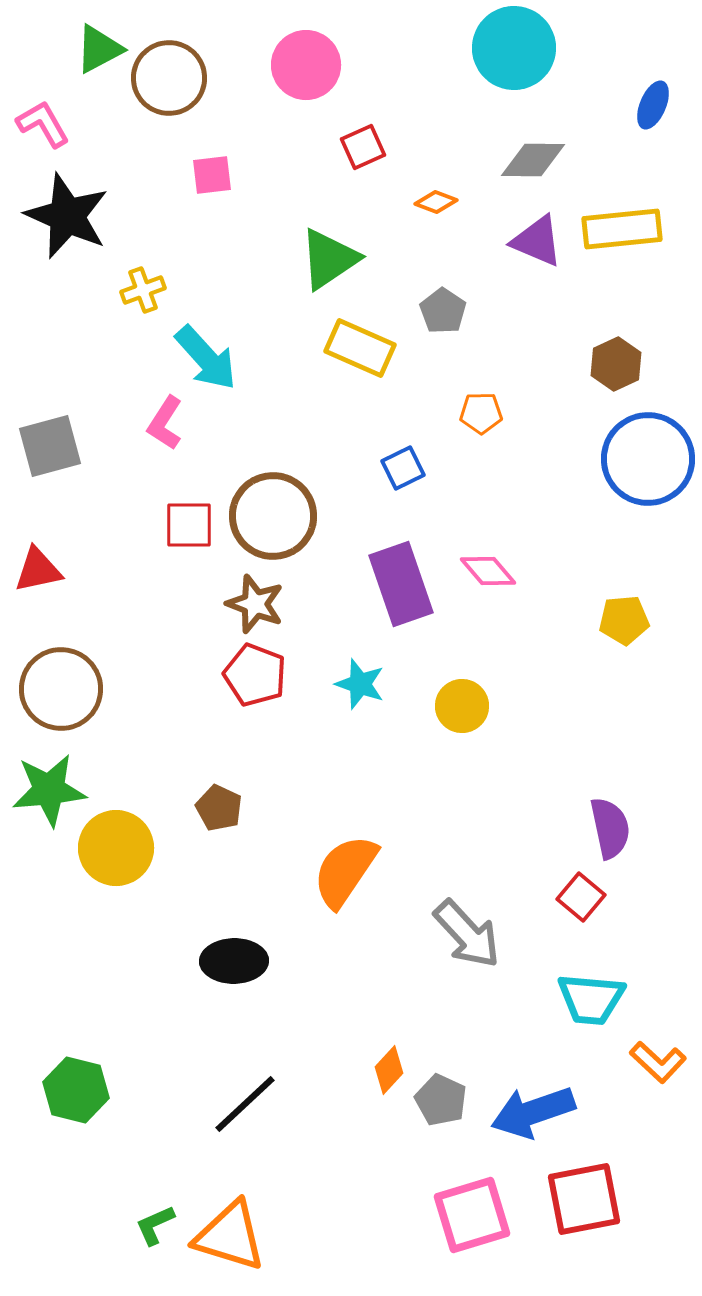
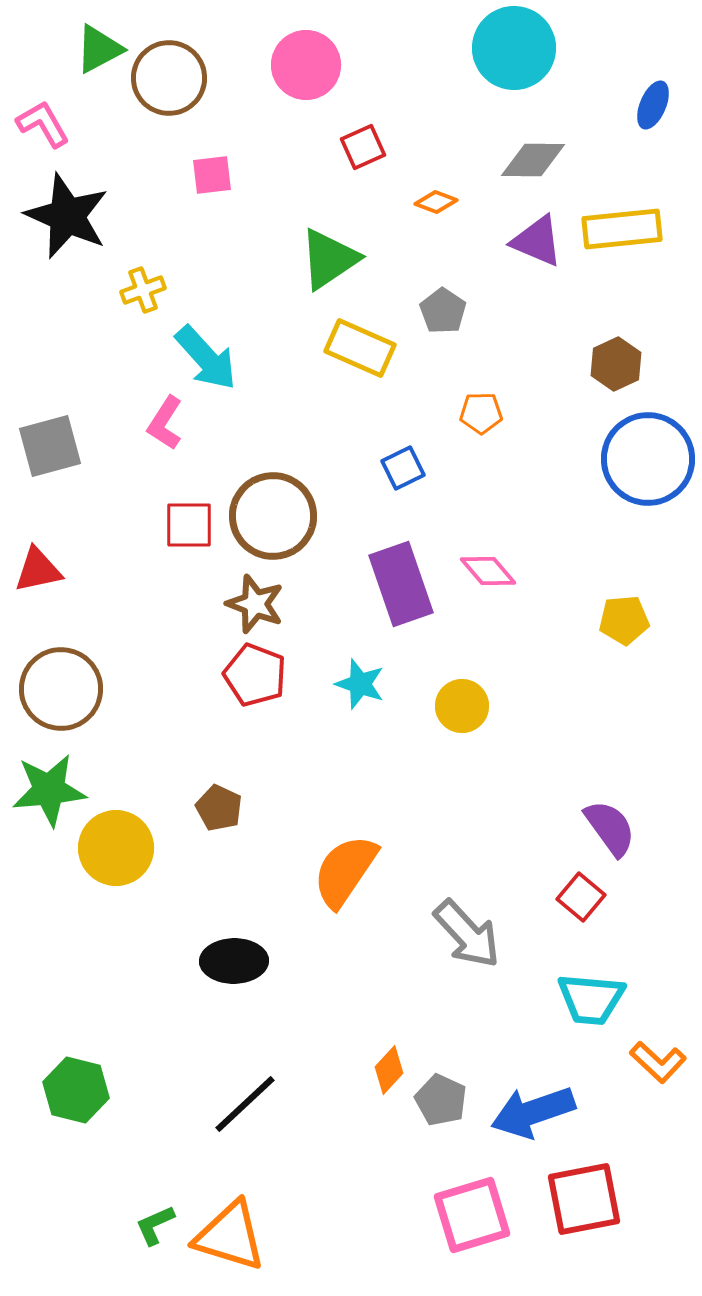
purple semicircle at (610, 828): rotated 24 degrees counterclockwise
